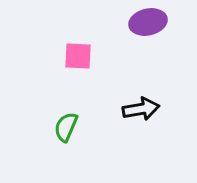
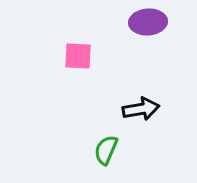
purple ellipse: rotated 9 degrees clockwise
green semicircle: moved 40 px right, 23 px down
